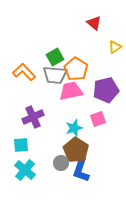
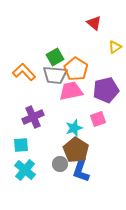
gray circle: moved 1 px left, 1 px down
